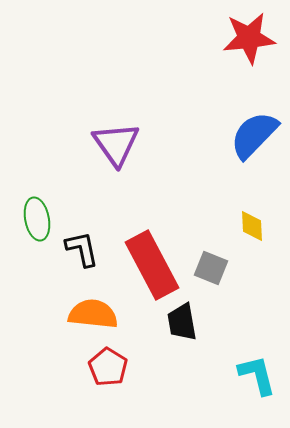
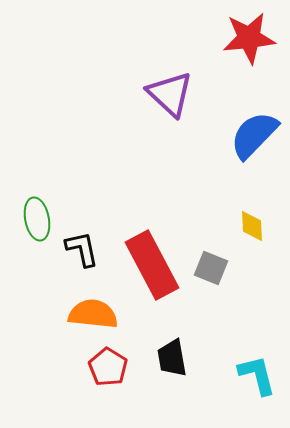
purple triangle: moved 54 px right, 50 px up; rotated 12 degrees counterclockwise
black trapezoid: moved 10 px left, 36 px down
